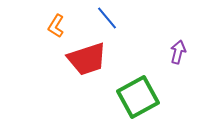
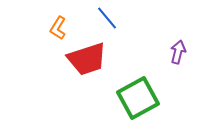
orange L-shape: moved 2 px right, 2 px down
green square: moved 1 px down
